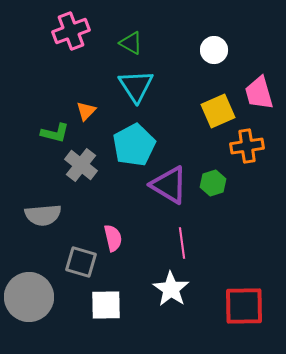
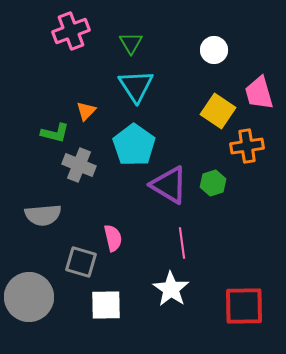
green triangle: rotated 30 degrees clockwise
yellow square: rotated 32 degrees counterclockwise
cyan pentagon: rotated 9 degrees counterclockwise
gray cross: moved 2 px left; rotated 16 degrees counterclockwise
